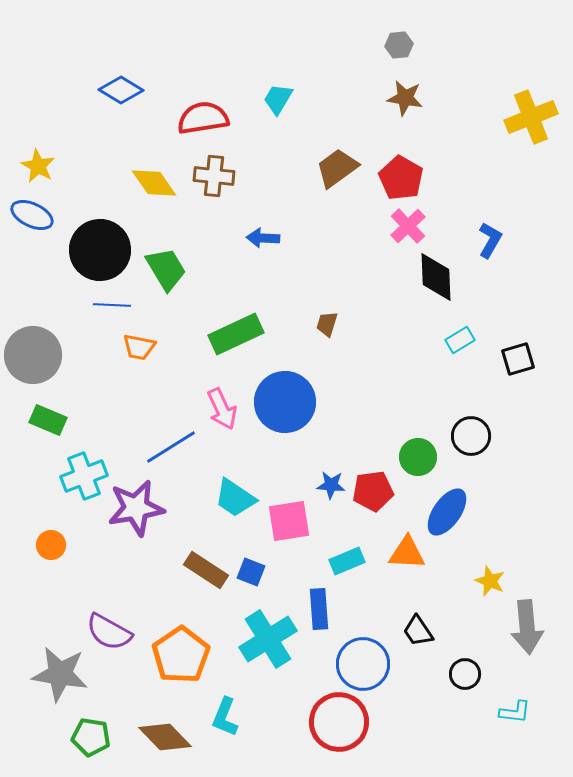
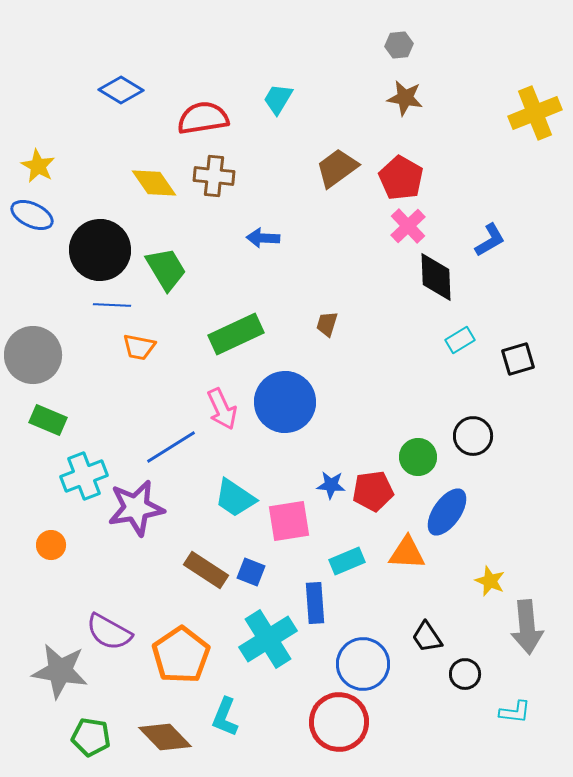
yellow cross at (531, 117): moved 4 px right, 4 px up
blue L-shape at (490, 240): rotated 30 degrees clockwise
black circle at (471, 436): moved 2 px right
blue rectangle at (319, 609): moved 4 px left, 6 px up
black trapezoid at (418, 631): moved 9 px right, 6 px down
gray star at (60, 674): moved 3 px up
